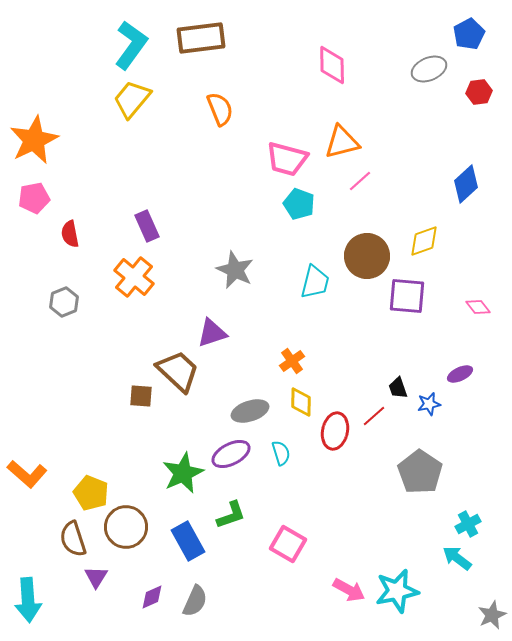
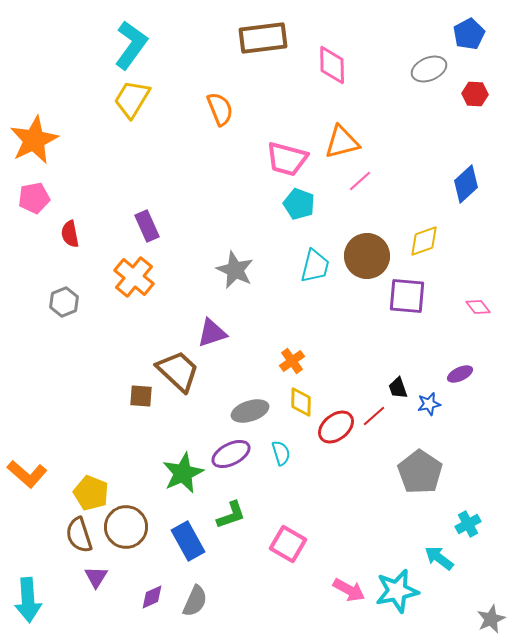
brown rectangle at (201, 38): moved 62 px right
red hexagon at (479, 92): moved 4 px left, 2 px down; rotated 10 degrees clockwise
yellow trapezoid at (132, 99): rotated 9 degrees counterclockwise
cyan trapezoid at (315, 282): moved 16 px up
red ellipse at (335, 431): moved 1 px right, 4 px up; rotated 39 degrees clockwise
brown semicircle at (73, 539): moved 6 px right, 4 px up
cyan arrow at (457, 558): moved 18 px left
gray star at (492, 615): moved 1 px left, 4 px down
